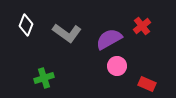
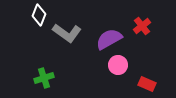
white diamond: moved 13 px right, 10 px up
pink circle: moved 1 px right, 1 px up
